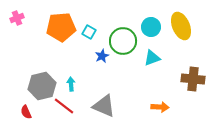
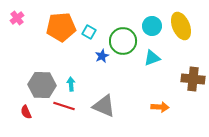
pink cross: rotated 16 degrees counterclockwise
cyan circle: moved 1 px right, 1 px up
gray hexagon: moved 1 px up; rotated 16 degrees clockwise
red line: rotated 20 degrees counterclockwise
